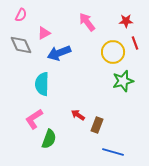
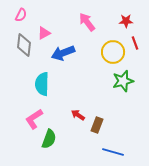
gray diamond: moved 3 px right; rotated 30 degrees clockwise
blue arrow: moved 4 px right
